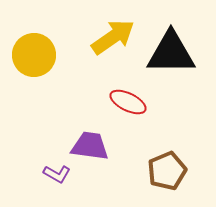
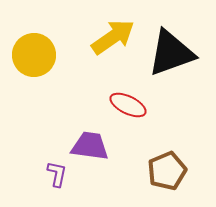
black triangle: rotated 20 degrees counterclockwise
red ellipse: moved 3 px down
purple L-shape: rotated 108 degrees counterclockwise
